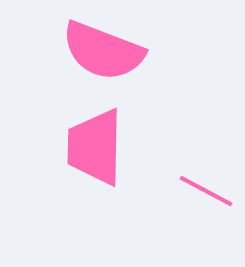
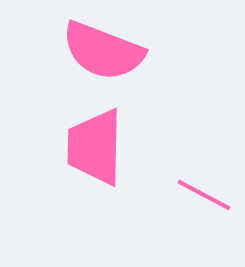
pink line: moved 2 px left, 4 px down
